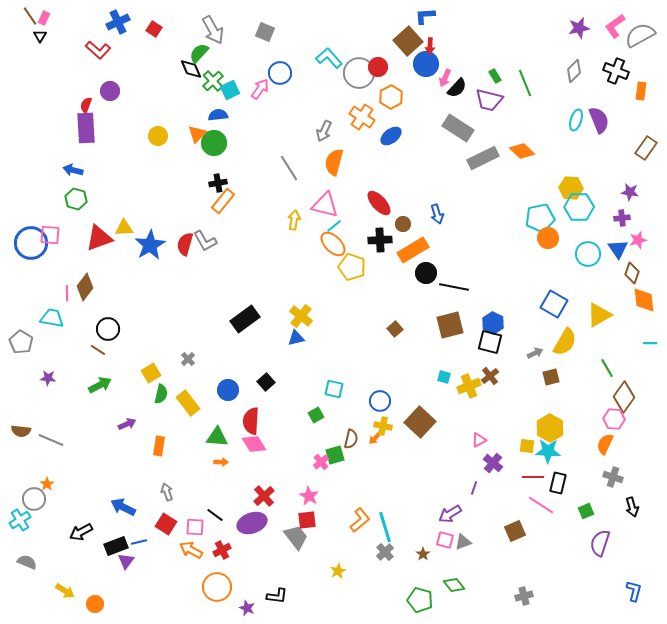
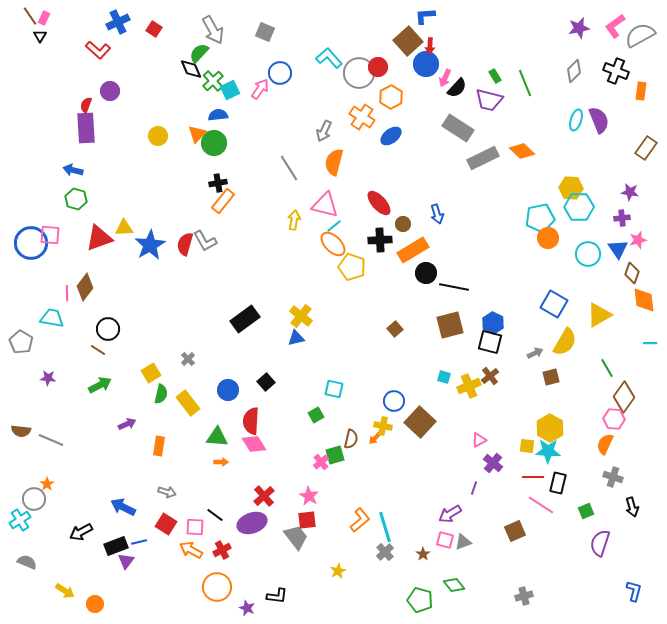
blue circle at (380, 401): moved 14 px right
gray arrow at (167, 492): rotated 126 degrees clockwise
